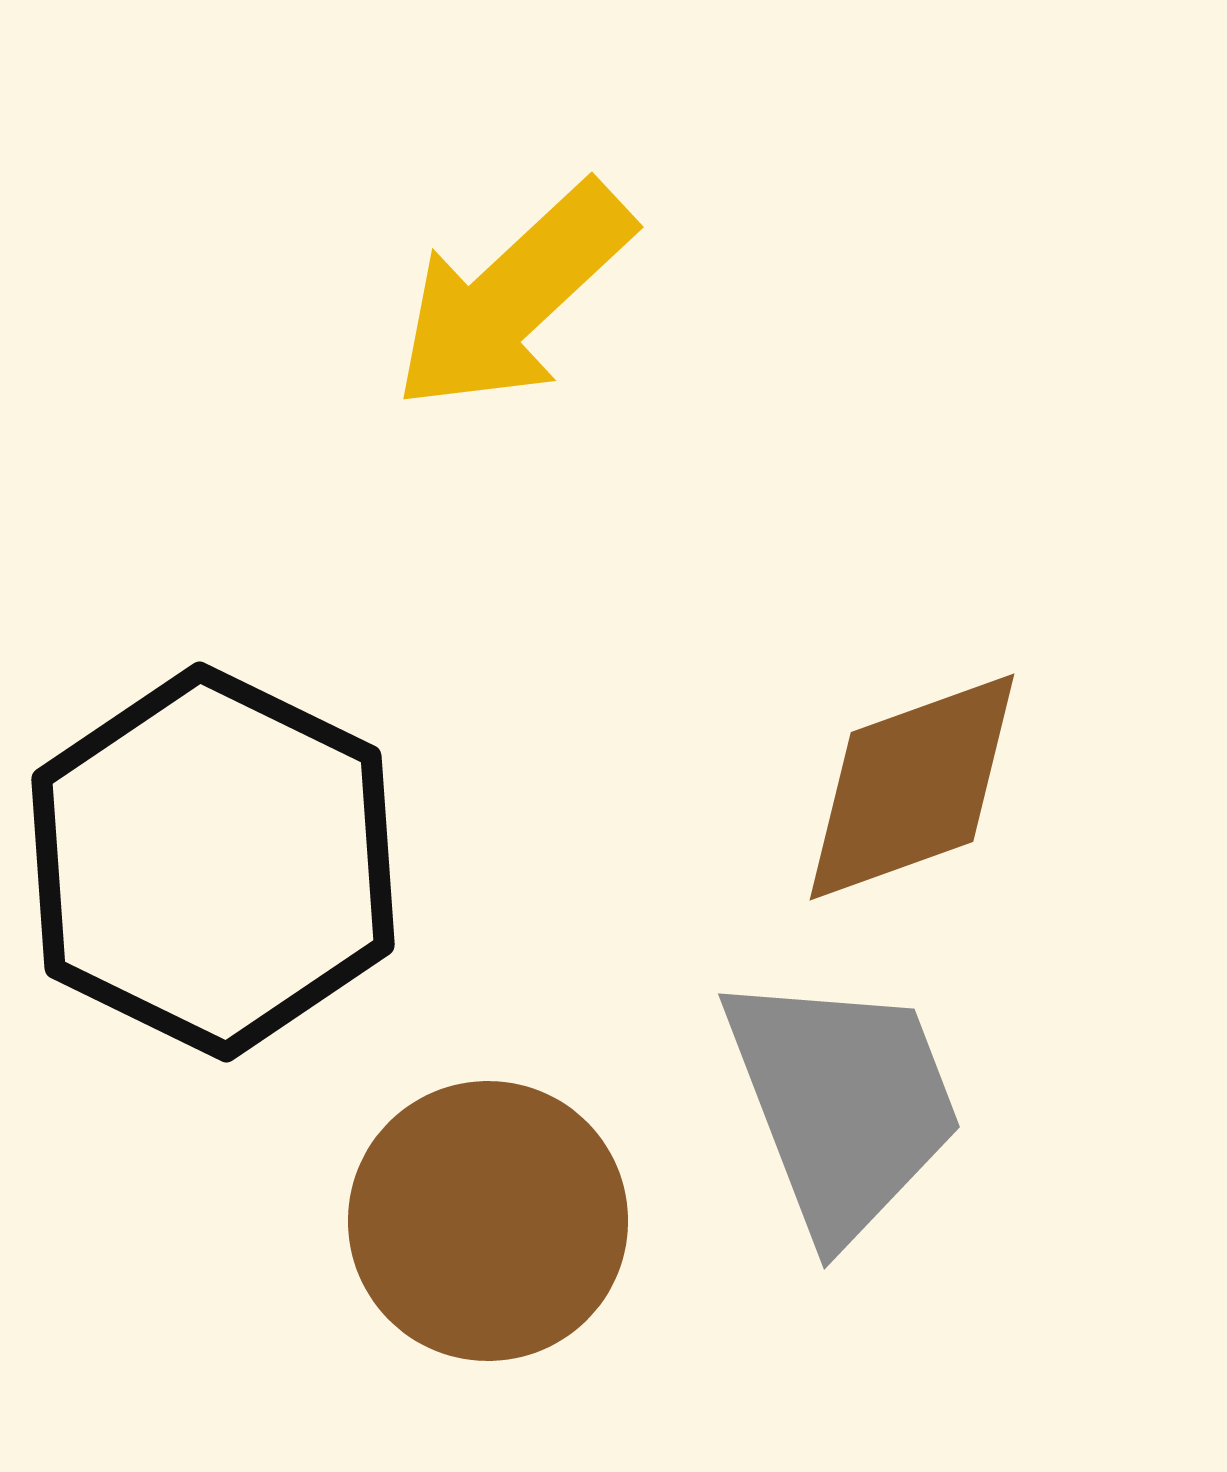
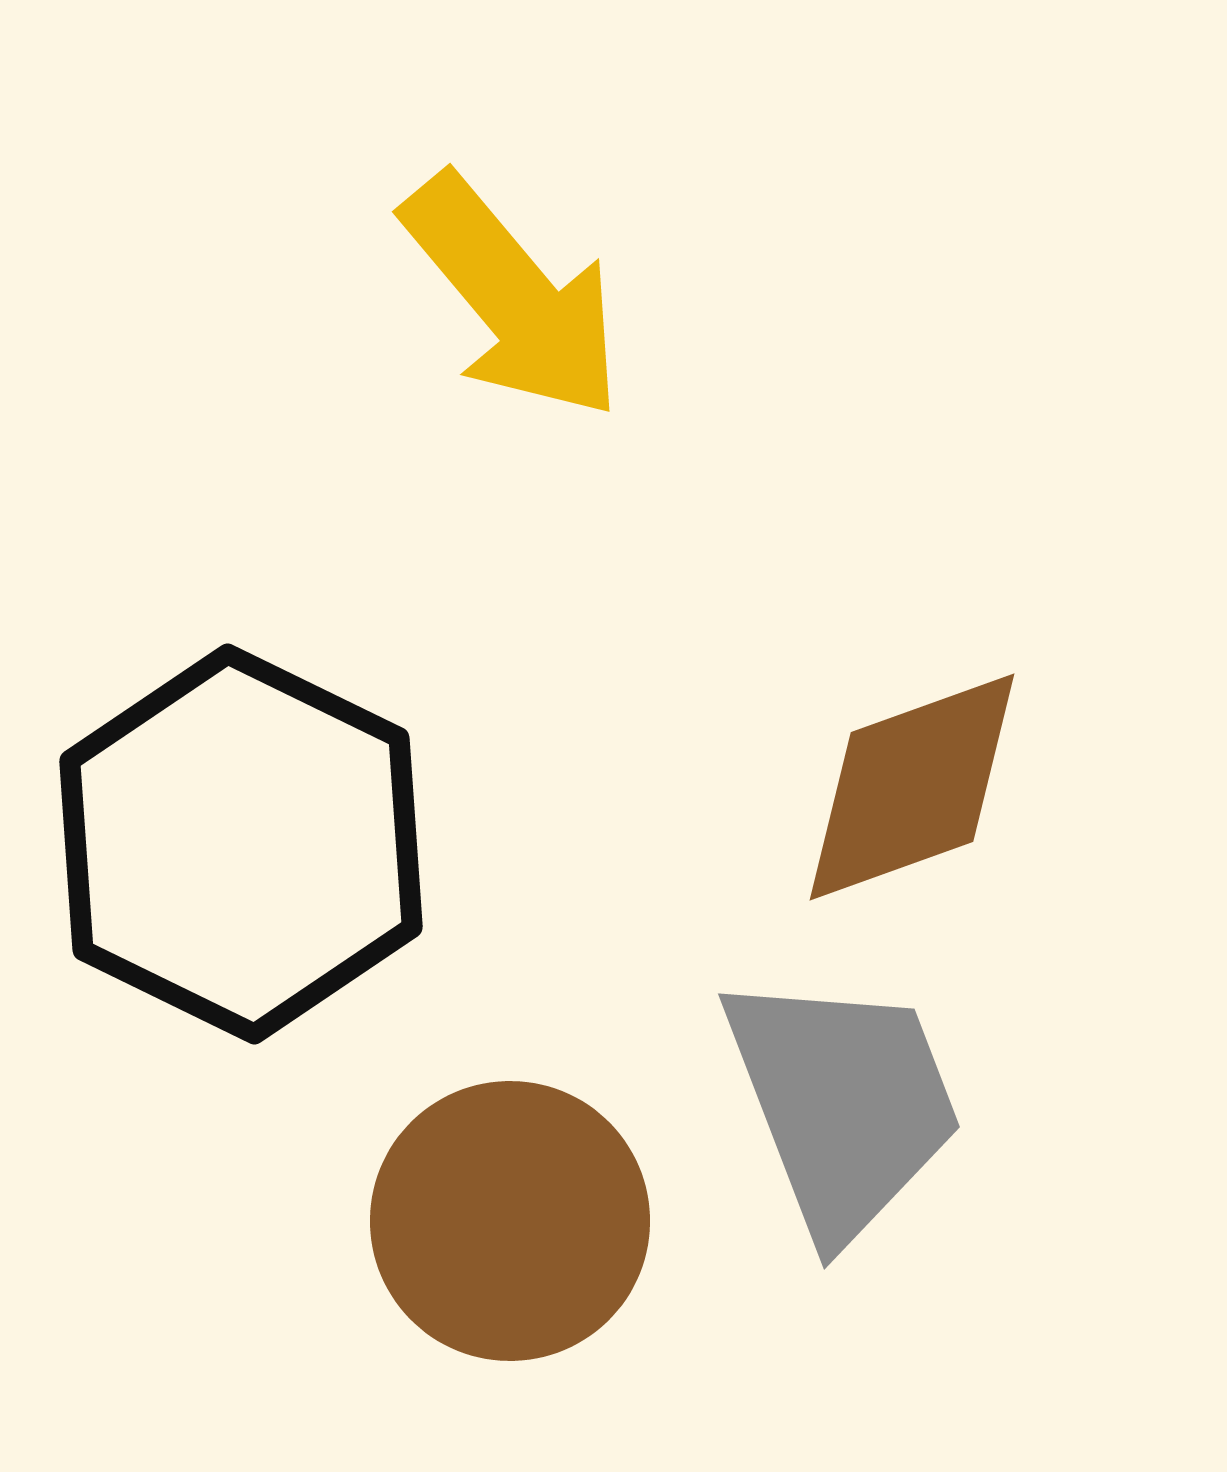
yellow arrow: rotated 87 degrees counterclockwise
black hexagon: moved 28 px right, 18 px up
brown circle: moved 22 px right
